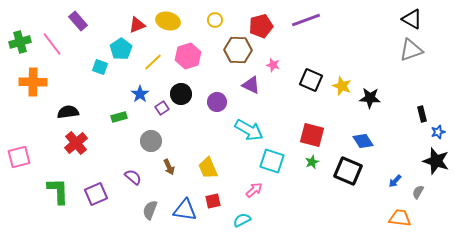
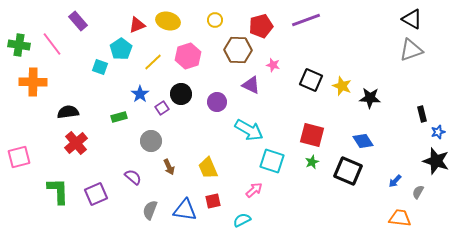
green cross at (20, 42): moved 1 px left, 3 px down; rotated 25 degrees clockwise
